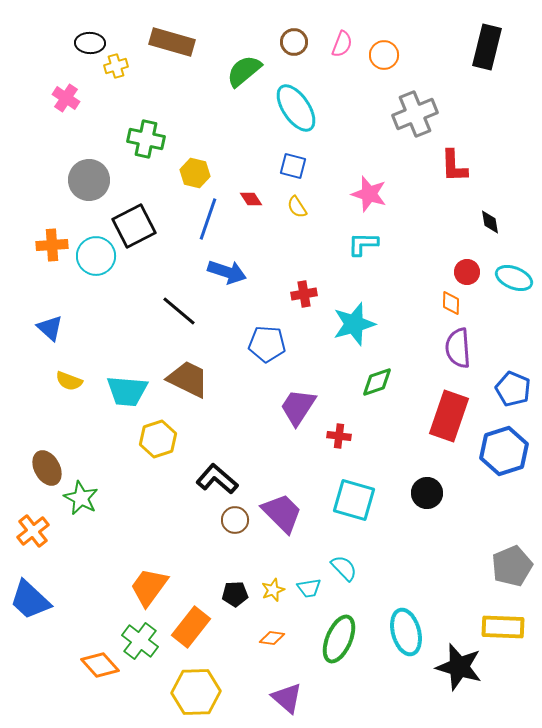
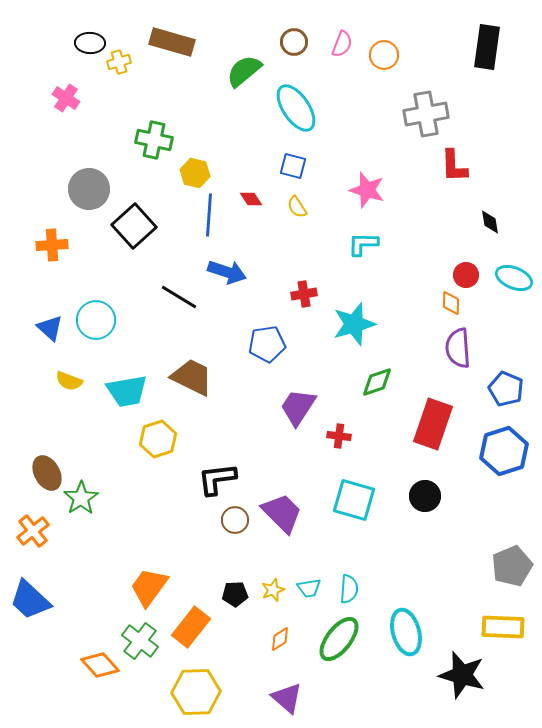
black rectangle at (487, 47): rotated 6 degrees counterclockwise
yellow cross at (116, 66): moved 3 px right, 4 px up
gray cross at (415, 114): moved 11 px right; rotated 12 degrees clockwise
green cross at (146, 139): moved 8 px right, 1 px down
gray circle at (89, 180): moved 9 px down
pink star at (369, 194): moved 2 px left, 4 px up
blue line at (208, 219): moved 1 px right, 4 px up; rotated 15 degrees counterclockwise
black square at (134, 226): rotated 15 degrees counterclockwise
cyan circle at (96, 256): moved 64 px down
red circle at (467, 272): moved 1 px left, 3 px down
black line at (179, 311): moved 14 px up; rotated 9 degrees counterclockwise
blue pentagon at (267, 344): rotated 12 degrees counterclockwise
brown trapezoid at (188, 379): moved 4 px right, 2 px up
blue pentagon at (513, 389): moved 7 px left
cyan trapezoid at (127, 391): rotated 15 degrees counterclockwise
red rectangle at (449, 416): moved 16 px left, 8 px down
brown ellipse at (47, 468): moved 5 px down
black L-shape at (217, 479): rotated 48 degrees counterclockwise
black circle at (427, 493): moved 2 px left, 3 px down
green star at (81, 498): rotated 12 degrees clockwise
cyan semicircle at (344, 568): moved 5 px right, 21 px down; rotated 48 degrees clockwise
orange diamond at (272, 638): moved 8 px right, 1 px down; rotated 40 degrees counterclockwise
green ellipse at (339, 639): rotated 15 degrees clockwise
black star at (459, 667): moved 3 px right, 8 px down
